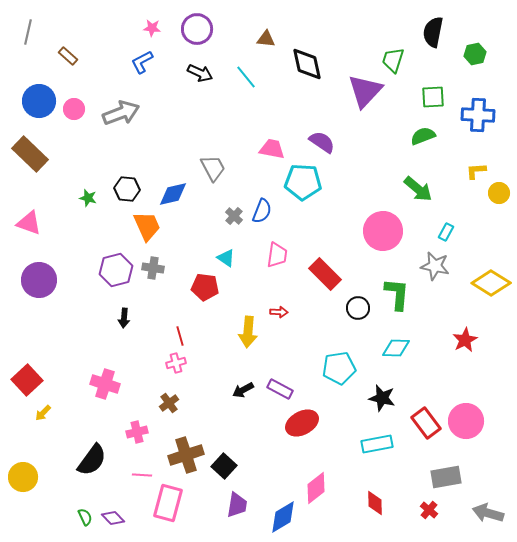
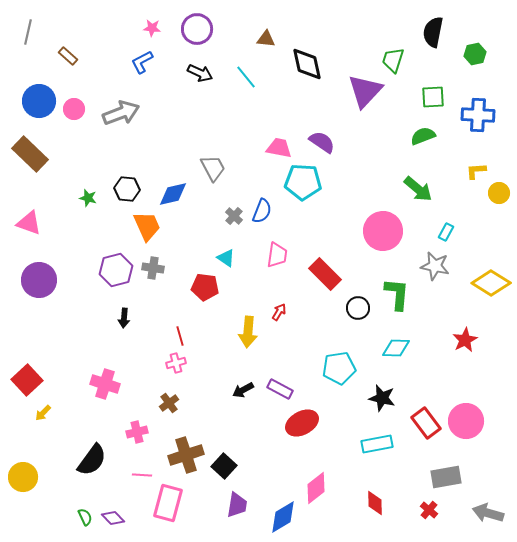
pink trapezoid at (272, 149): moved 7 px right, 1 px up
red arrow at (279, 312): rotated 60 degrees counterclockwise
